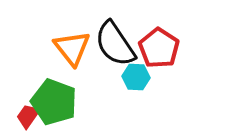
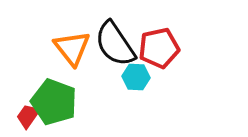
red pentagon: rotated 27 degrees clockwise
